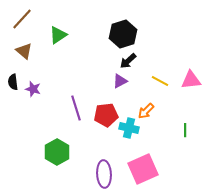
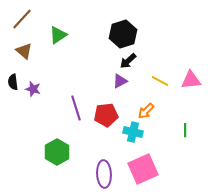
cyan cross: moved 4 px right, 4 px down
